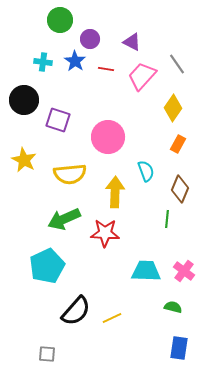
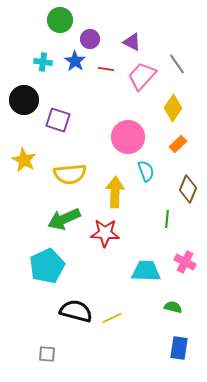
pink circle: moved 20 px right
orange rectangle: rotated 18 degrees clockwise
brown diamond: moved 8 px right
pink cross: moved 1 px right, 9 px up; rotated 10 degrees counterclockwise
black semicircle: rotated 116 degrees counterclockwise
